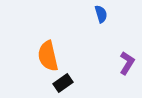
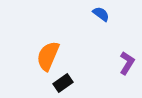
blue semicircle: rotated 36 degrees counterclockwise
orange semicircle: rotated 36 degrees clockwise
